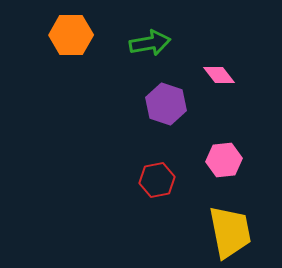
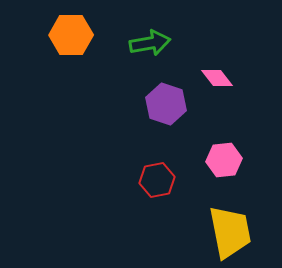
pink diamond: moved 2 px left, 3 px down
